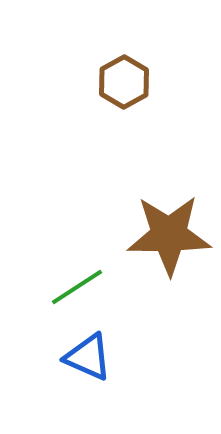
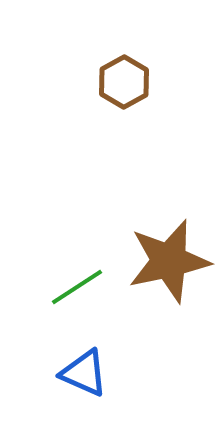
brown star: moved 26 px down; rotated 12 degrees counterclockwise
blue triangle: moved 4 px left, 16 px down
